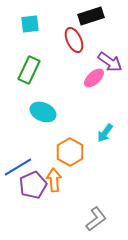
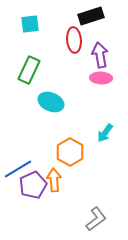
red ellipse: rotated 20 degrees clockwise
purple arrow: moved 10 px left, 7 px up; rotated 135 degrees counterclockwise
pink ellipse: moved 7 px right; rotated 45 degrees clockwise
cyan ellipse: moved 8 px right, 10 px up
blue line: moved 2 px down
